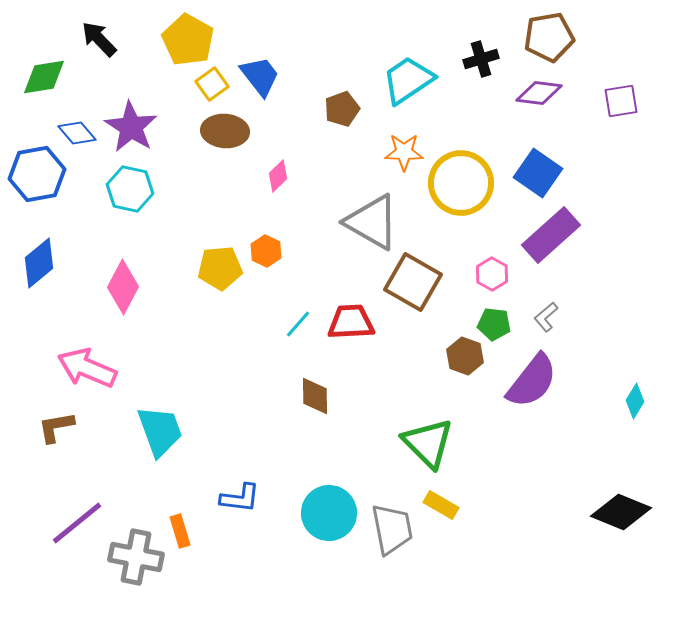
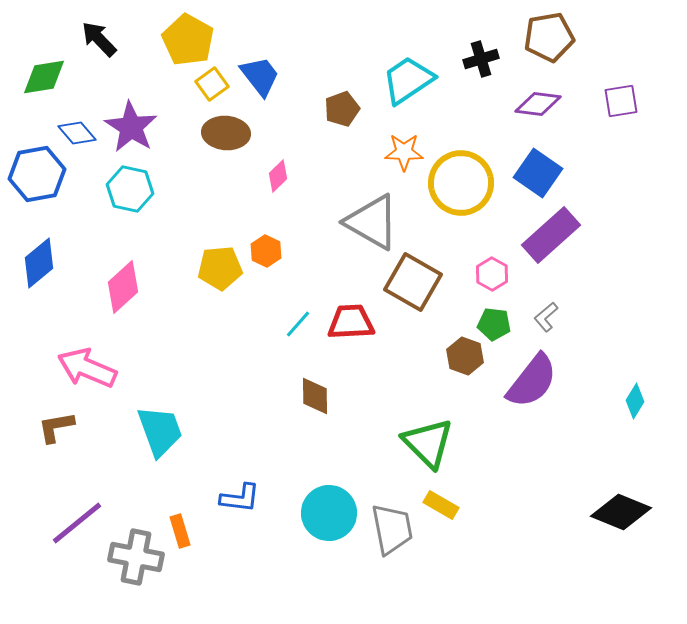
purple diamond at (539, 93): moved 1 px left, 11 px down
brown ellipse at (225, 131): moved 1 px right, 2 px down
pink diamond at (123, 287): rotated 20 degrees clockwise
